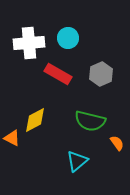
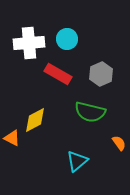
cyan circle: moved 1 px left, 1 px down
green semicircle: moved 9 px up
orange semicircle: moved 2 px right
